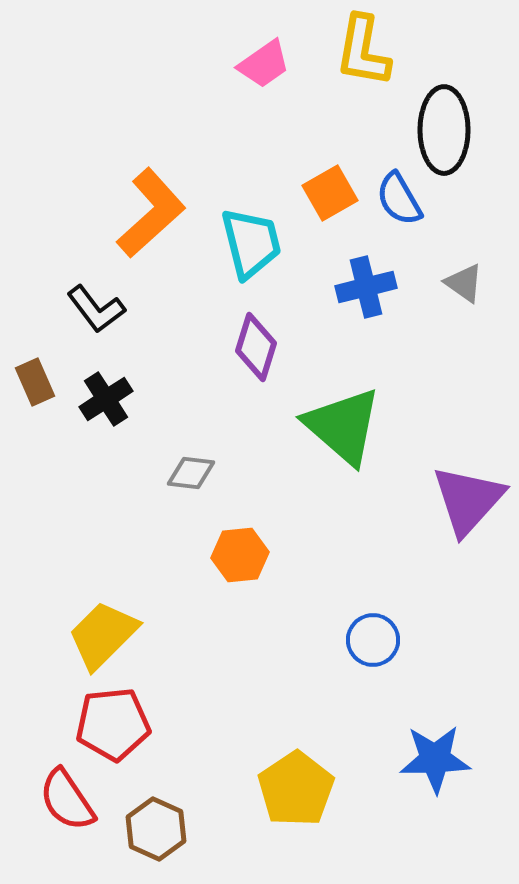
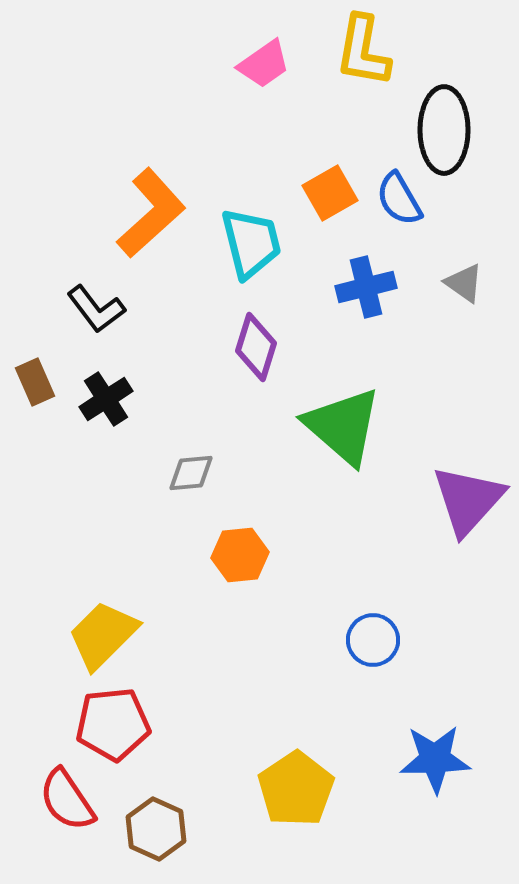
gray diamond: rotated 12 degrees counterclockwise
